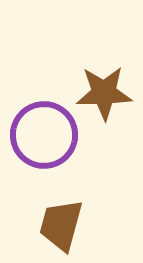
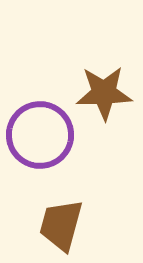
purple circle: moved 4 px left
